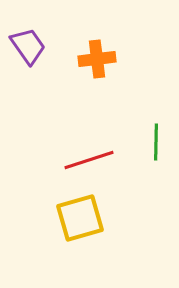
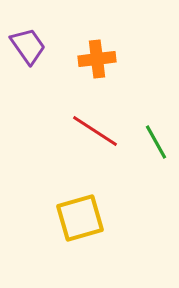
green line: rotated 30 degrees counterclockwise
red line: moved 6 px right, 29 px up; rotated 51 degrees clockwise
